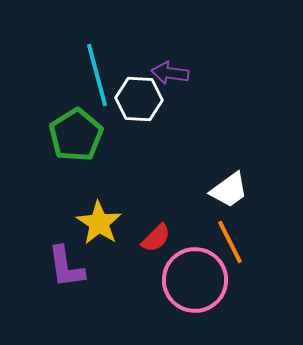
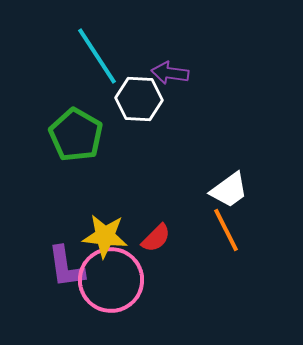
cyan line: moved 19 px up; rotated 18 degrees counterclockwise
green pentagon: rotated 10 degrees counterclockwise
yellow star: moved 6 px right, 13 px down; rotated 27 degrees counterclockwise
orange line: moved 4 px left, 12 px up
pink circle: moved 84 px left
